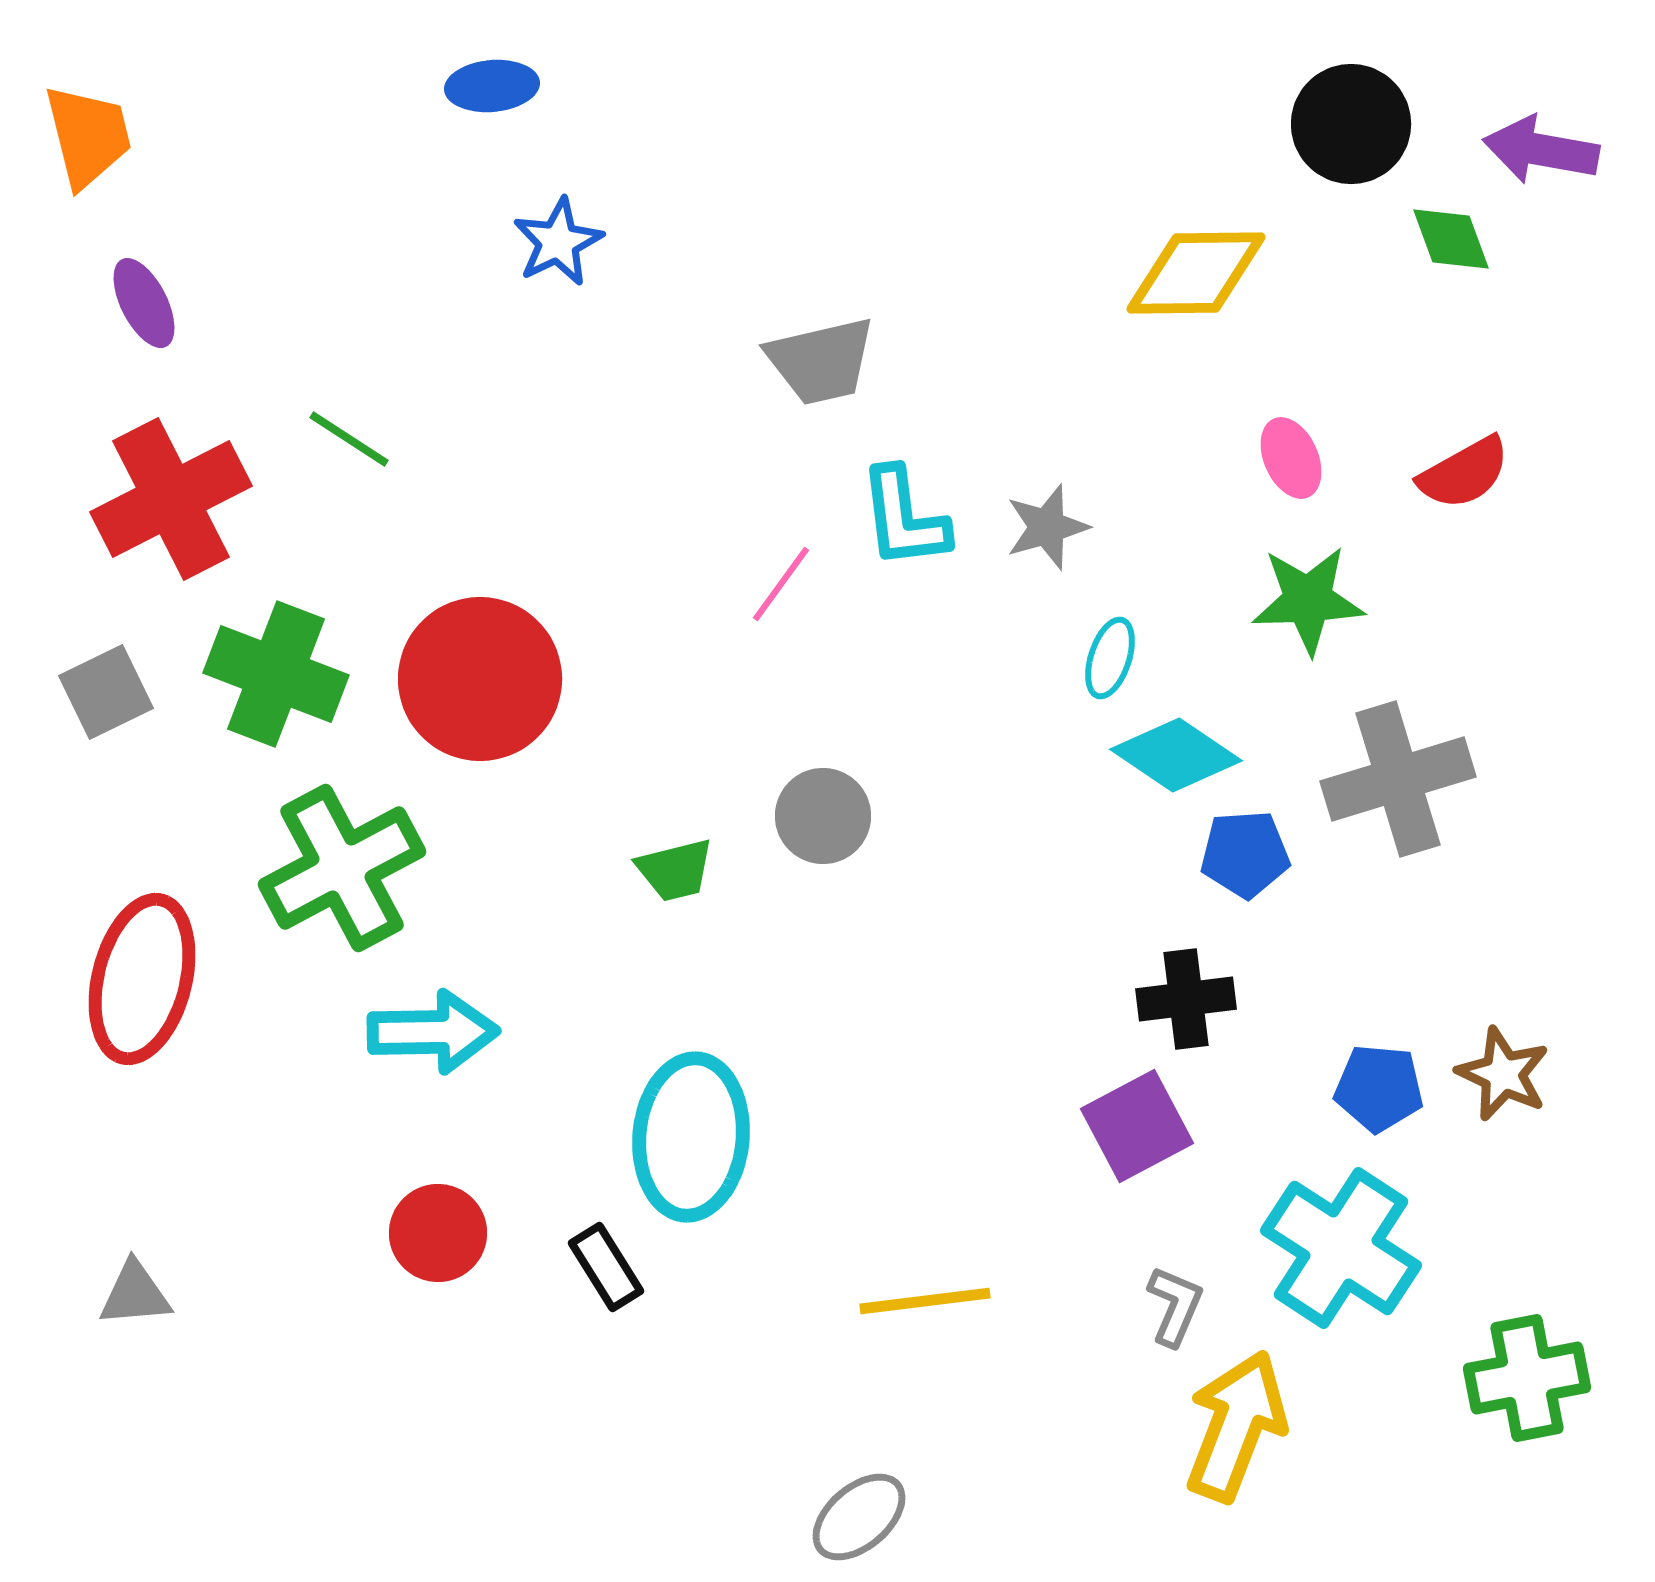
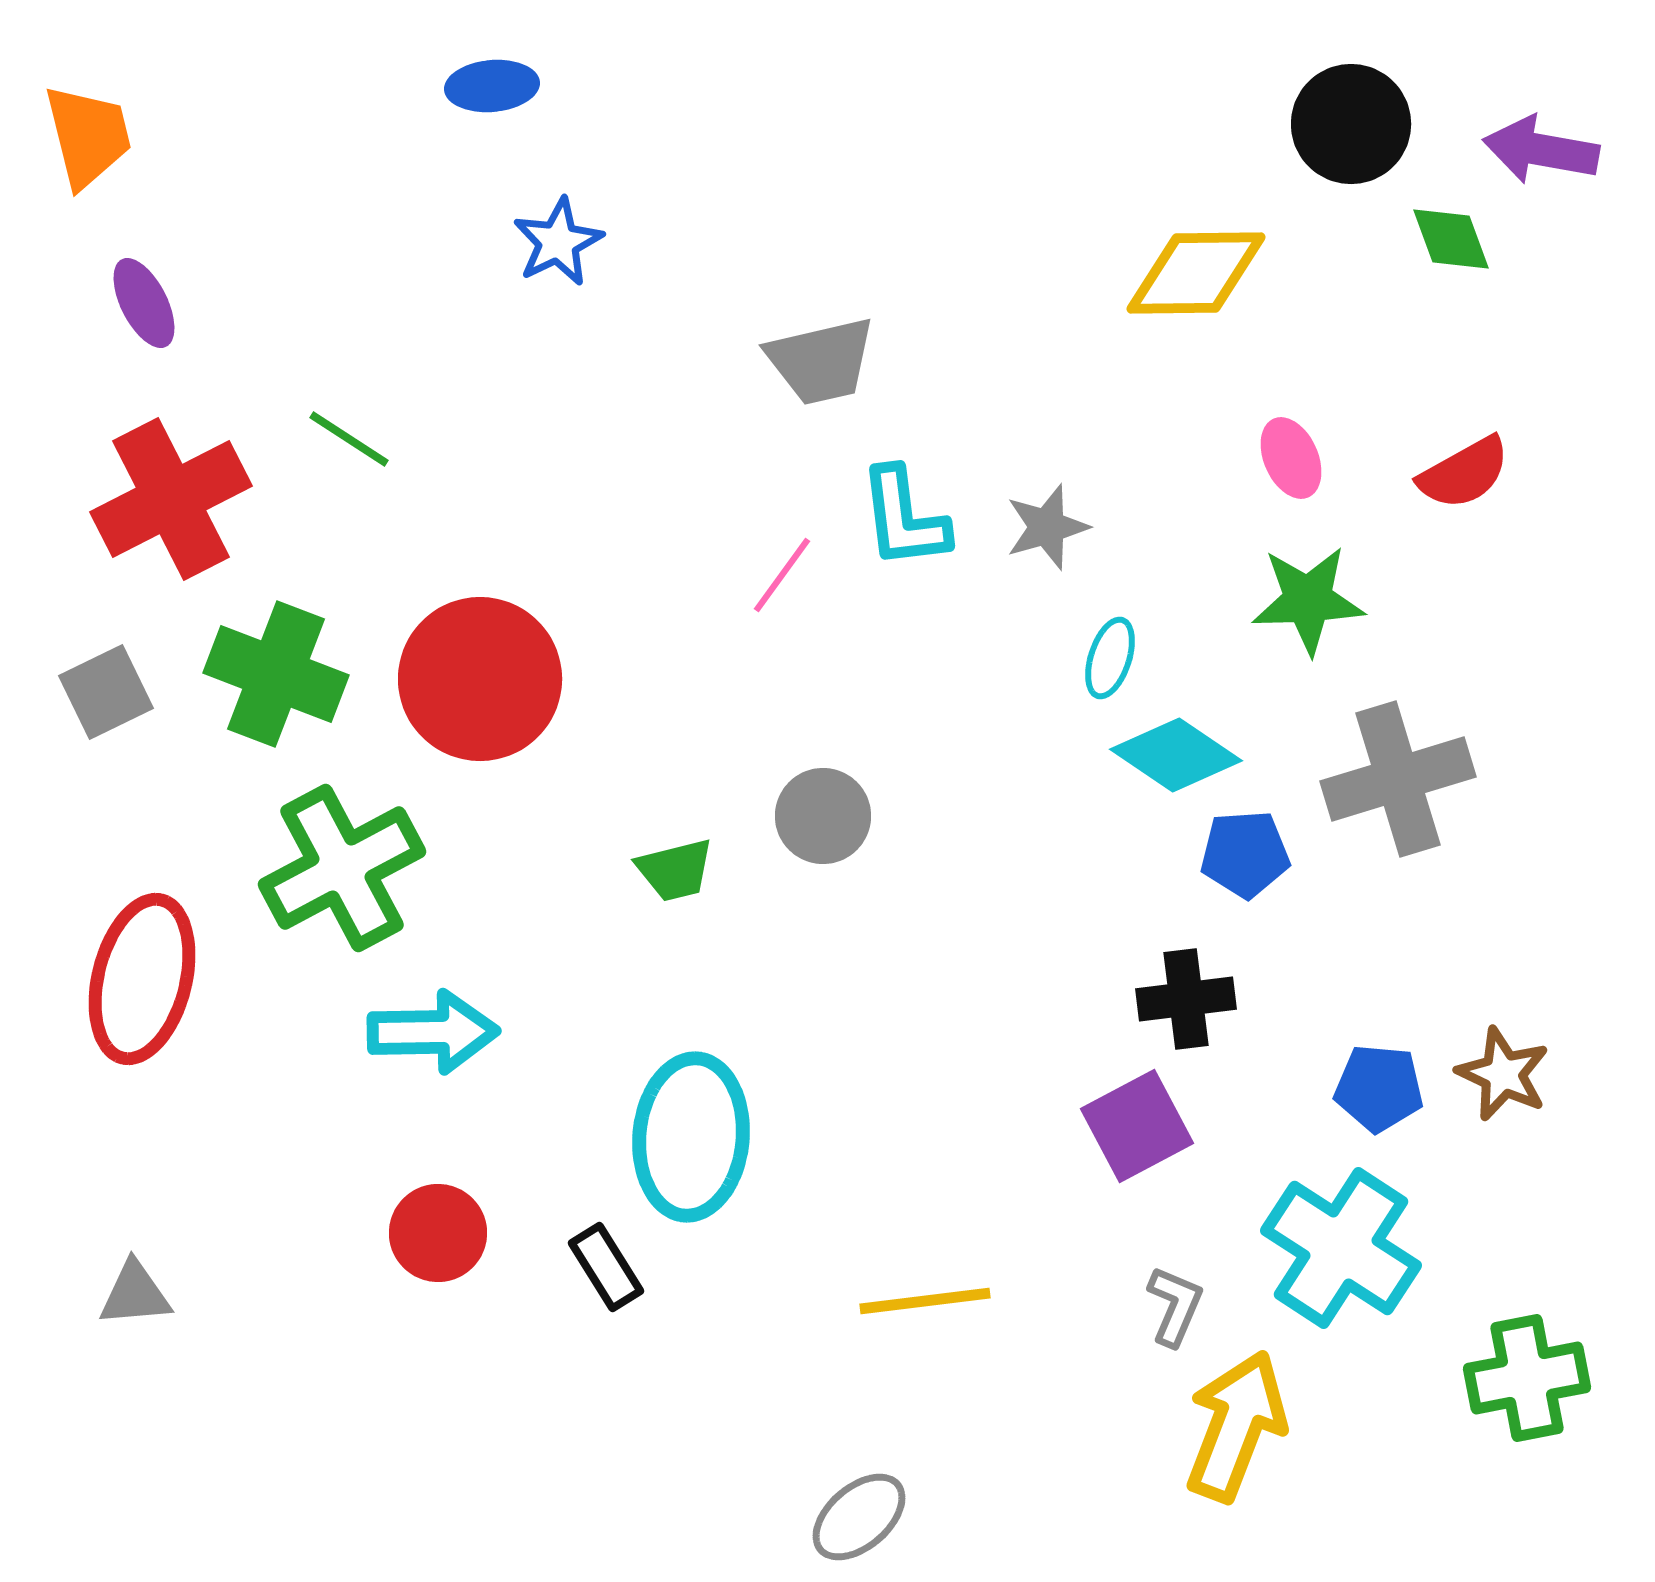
pink line at (781, 584): moved 1 px right, 9 px up
